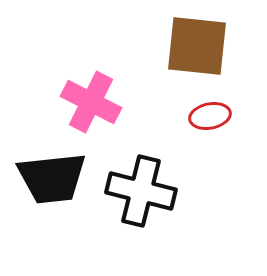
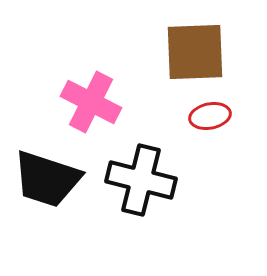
brown square: moved 2 px left, 6 px down; rotated 8 degrees counterclockwise
black trapezoid: moved 5 px left, 1 px down; rotated 24 degrees clockwise
black cross: moved 11 px up
